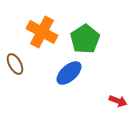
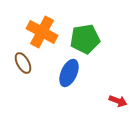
green pentagon: rotated 24 degrees clockwise
brown ellipse: moved 8 px right, 1 px up
blue ellipse: rotated 24 degrees counterclockwise
